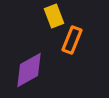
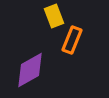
purple diamond: moved 1 px right
